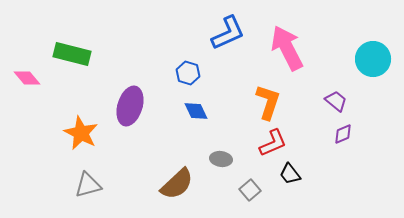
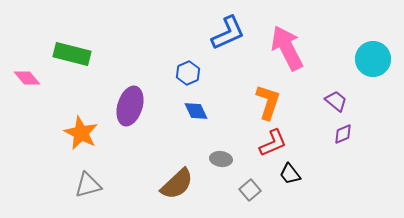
blue hexagon: rotated 20 degrees clockwise
